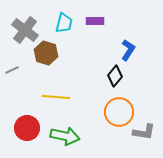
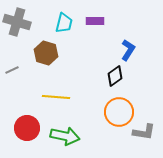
gray cross: moved 8 px left, 8 px up; rotated 20 degrees counterclockwise
black diamond: rotated 15 degrees clockwise
